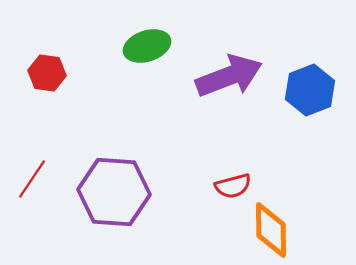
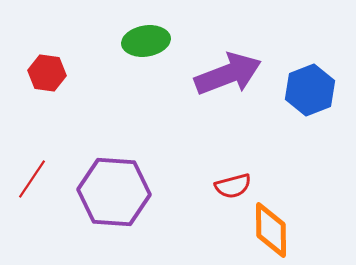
green ellipse: moved 1 px left, 5 px up; rotated 9 degrees clockwise
purple arrow: moved 1 px left, 2 px up
